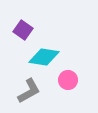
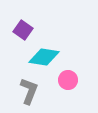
gray L-shape: rotated 40 degrees counterclockwise
